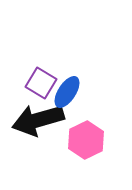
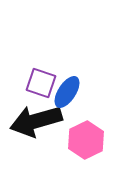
purple square: rotated 12 degrees counterclockwise
black arrow: moved 2 px left, 1 px down
